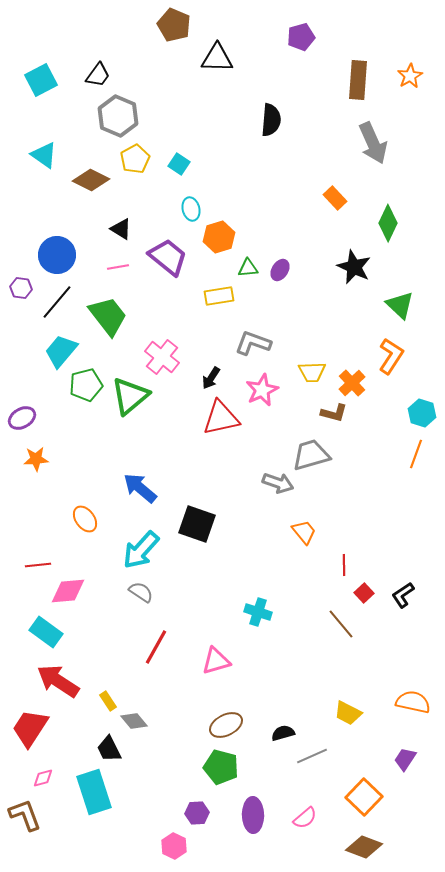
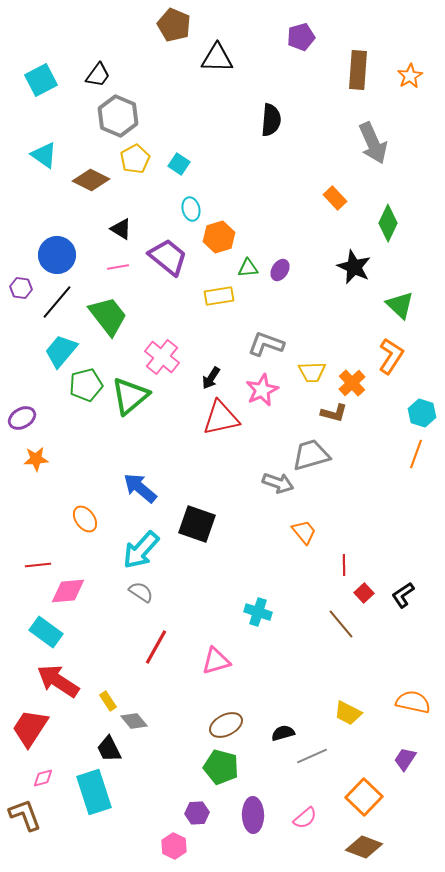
brown rectangle at (358, 80): moved 10 px up
gray L-shape at (253, 343): moved 13 px right, 1 px down
